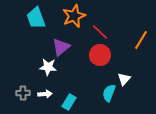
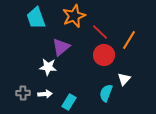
orange line: moved 12 px left
red circle: moved 4 px right
cyan semicircle: moved 3 px left
